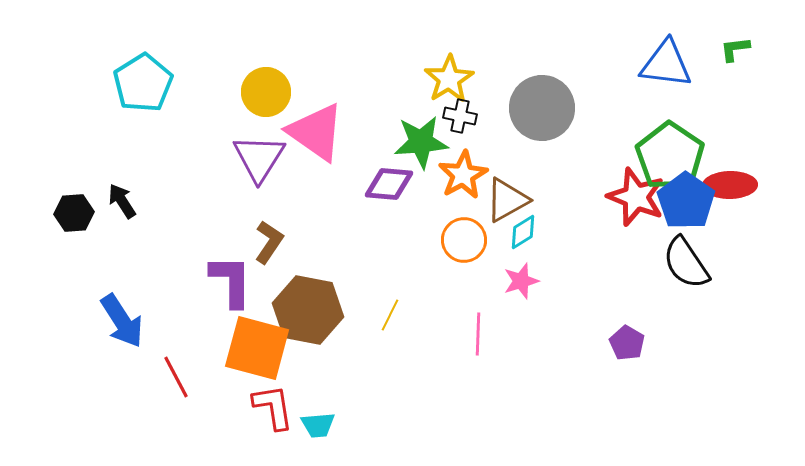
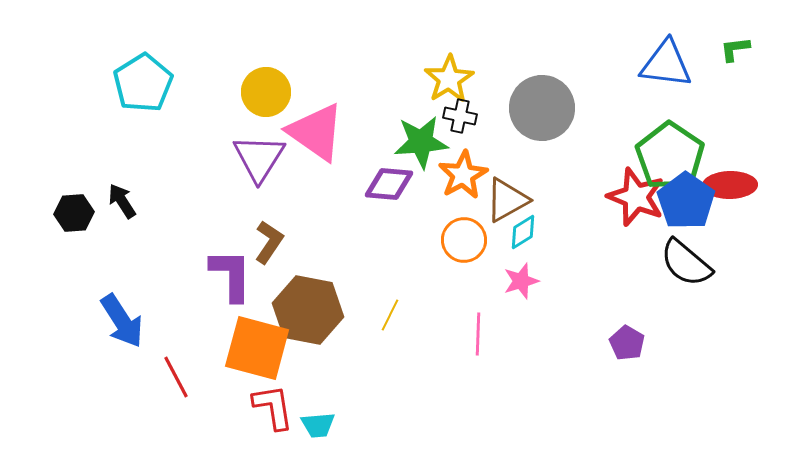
black semicircle: rotated 16 degrees counterclockwise
purple L-shape: moved 6 px up
